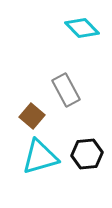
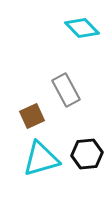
brown square: rotated 25 degrees clockwise
cyan triangle: moved 1 px right, 2 px down
